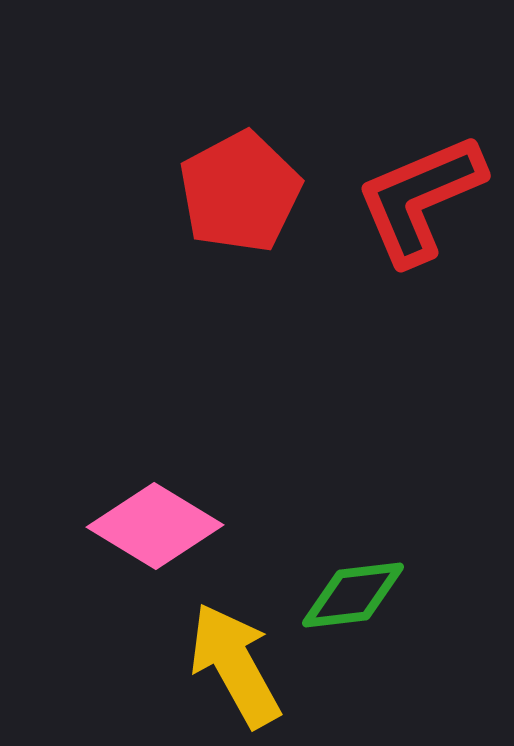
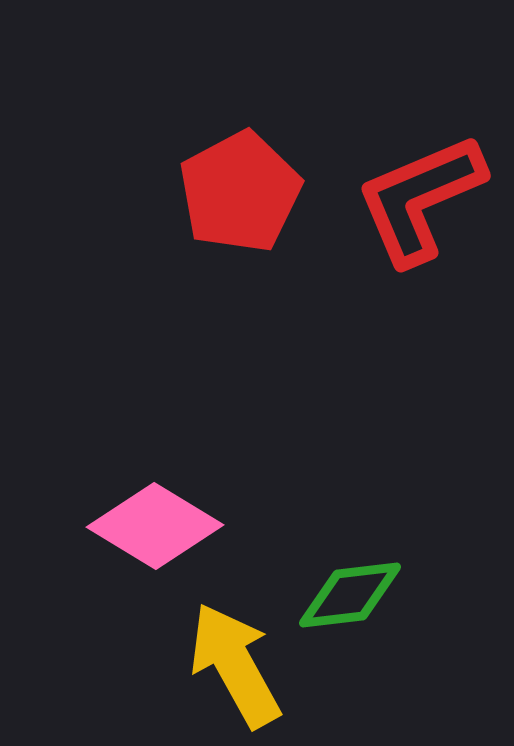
green diamond: moved 3 px left
